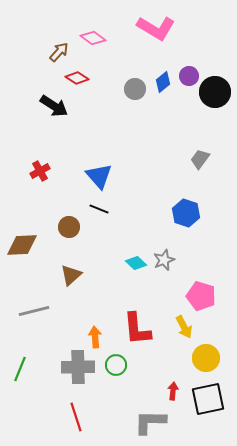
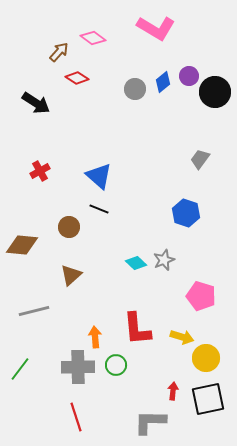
black arrow: moved 18 px left, 3 px up
blue triangle: rotated 8 degrees counterclockwise
brown diamond: rotated 8 degrees clockwise
yellow arrow: moved 2 px left, 10 px down; rotated 45 degrees counterclockwise
green line: rotated 15 degrees clockwise
